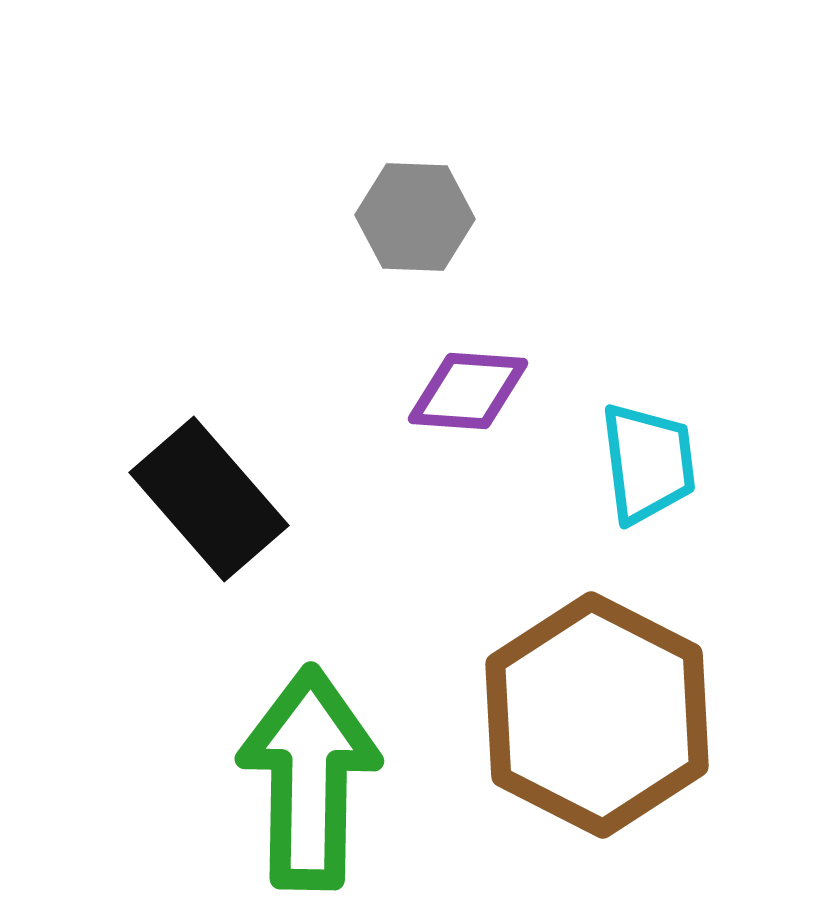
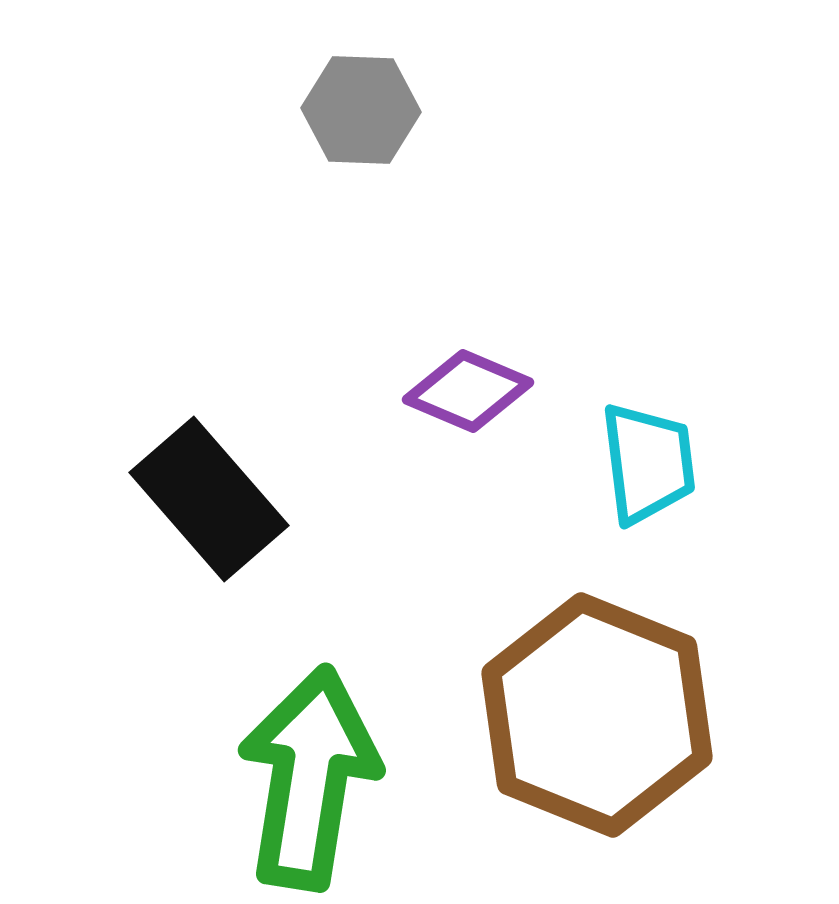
gray hexagon: moved 54 px left, 107 px up
purple diamond: rotated 19 degrees clockwise
brown hexagon: rotated 5 degrees counterclockwise
green arrow: rotated 8 degrees clockwise
